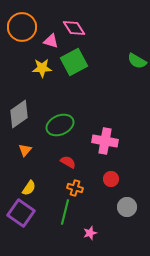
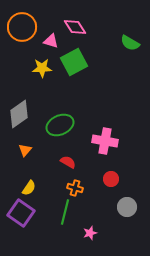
pink diamond: moved 1 px right, 1 px up
green semicircle: moved 7 px left, 18 px up
